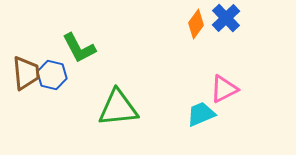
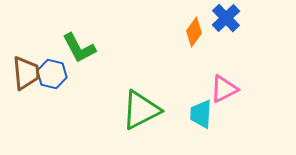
orange diamond: moved 2 px left, 8 px down
blue hexagon: moved 1 px up
green triangle: moved 23 px right, 2 px down; rotated 21 degrees counterclockwise
cyan trapezoid: rotated 64 degrees counterclockwise
